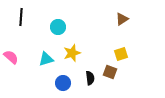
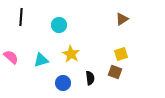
cyan circle: moved 1 px right, 2 px up
yellow star: moved 1 px left, 1 px down; rotated 24 degrees counterclockwise
cyan triangle: moved 5 px left, 1 px down
brown square: moved 5 px right
